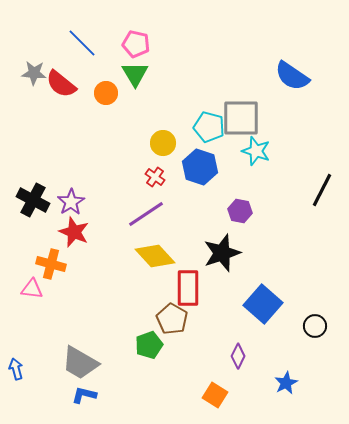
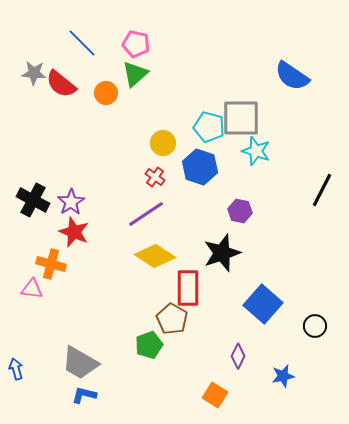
green triangle: rotated 20 degrees clockwise
yellow diamond: rotated 15 degrees counterclockwise
blue star: moved 3 px left, 7 px up; rotated 15 degrees clockwise
